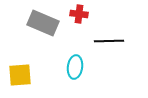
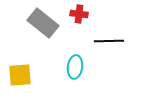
gray rectangle: rotated 16 degrees clockwise
